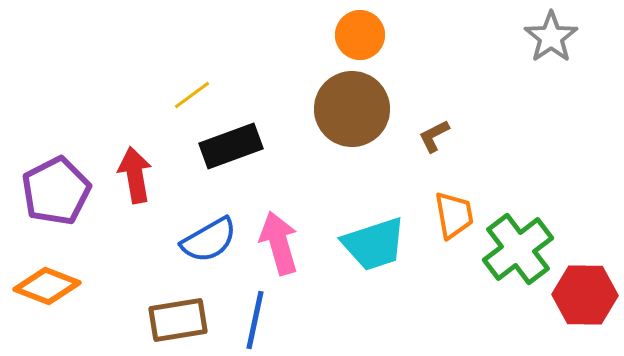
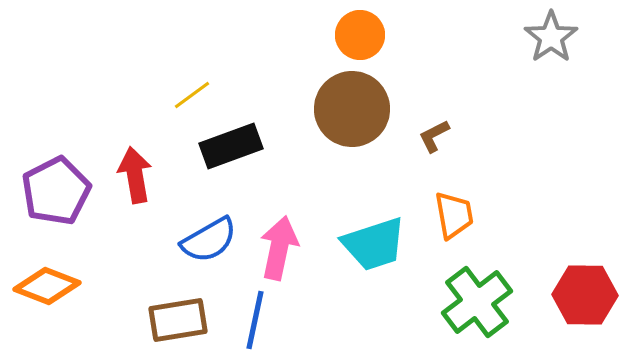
pink arrow: moved 5 px down; rotated 28 degrees clockwise
green cross: moved 41 px left, 53 px down
